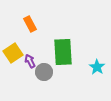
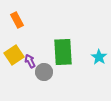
orange rectangle: moved 13 px left, 4 px up
yellow square: moved 1 px right, 2 px down
cyan star: moved 2 px right, 10 px up
